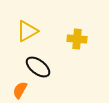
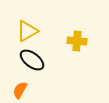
yellow cross: moved 2 px down
black ellipse: moved 6 px left, 7 px up
